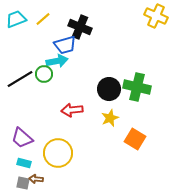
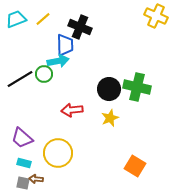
blue trapezoid: rotated 75 degrees counterclockwise
cyan arrow: moved 1 px right
orange square: moved 27 px down
